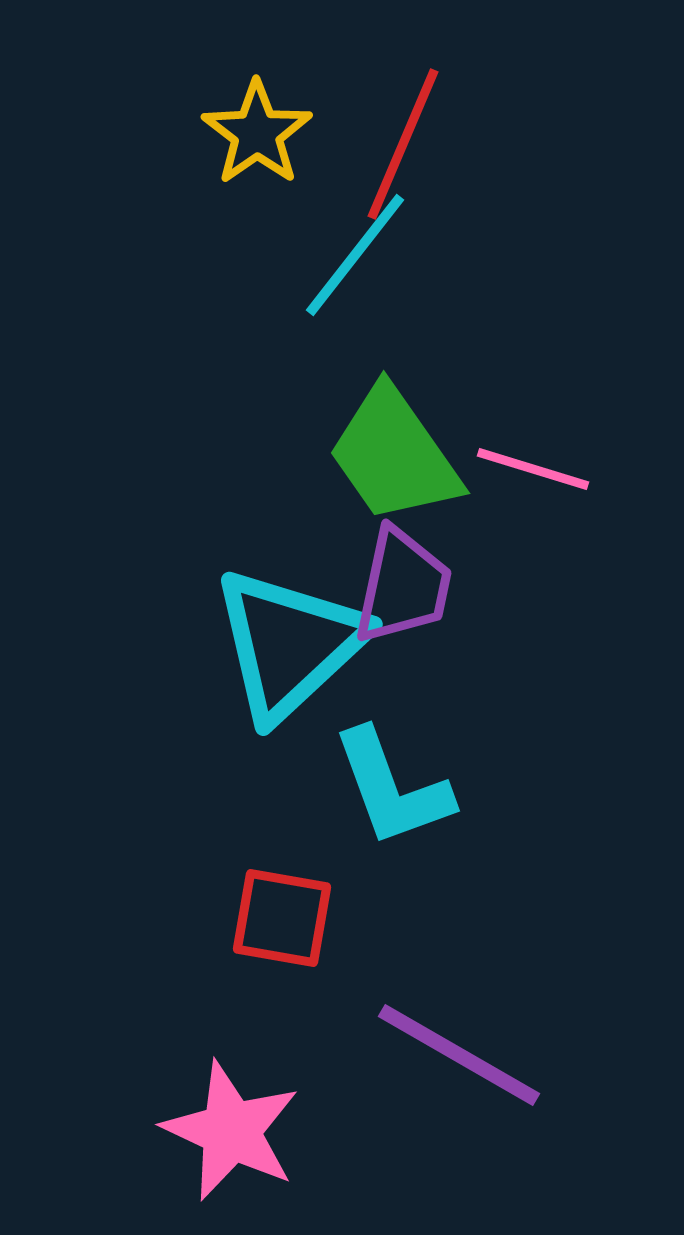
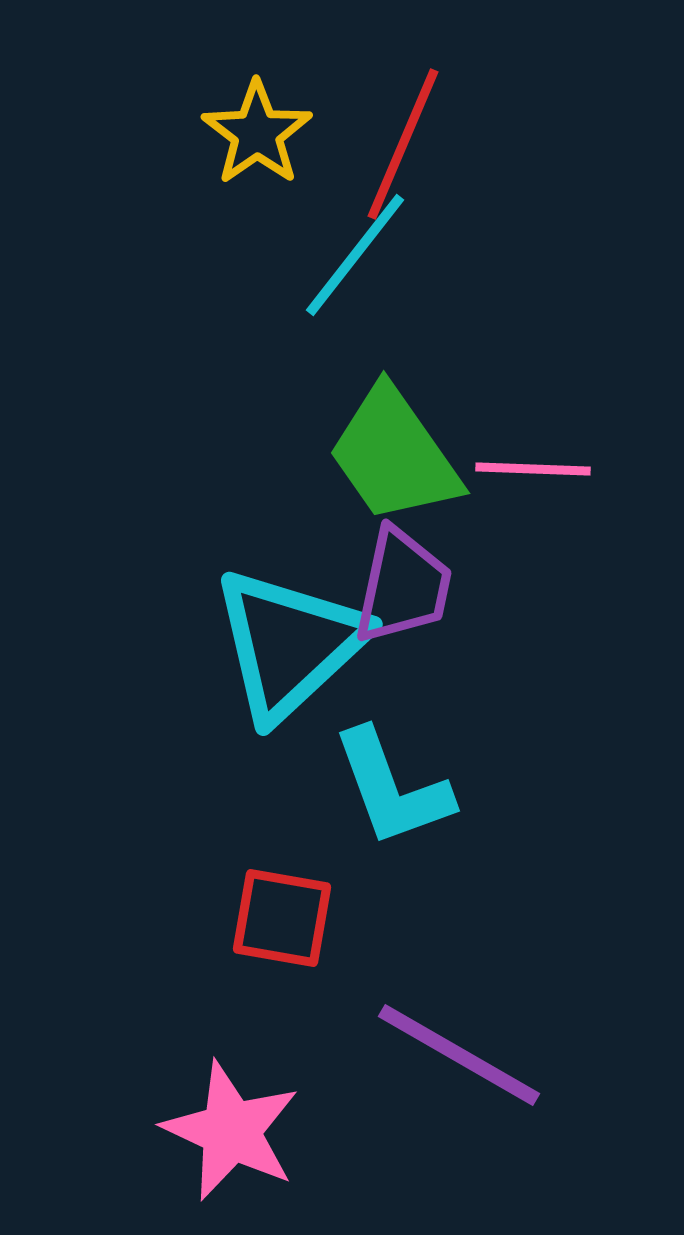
pink line: rotated 15 degrees counterclockwise
